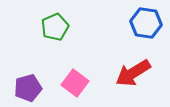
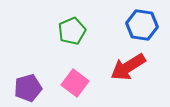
blue hexagon: moved 4 px left, 2 px down
green pentagon: moved 17 px right, 4 px down
red arrow: moved 5 px left, 6 px up
